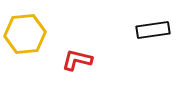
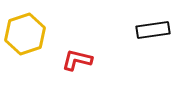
yellow hexagon: rotated 12 degrees counterclockwise
